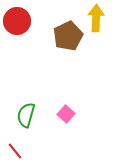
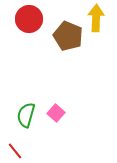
red circle: moved 12 px right, 2 px up
brown pentagon: rotated 24 degrees counterclockwise
pink square: moved 10 px left, 1 px up
